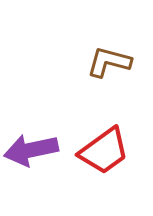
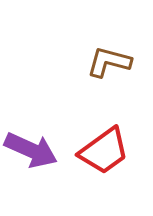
purple arrow: rotated 144 degrees counterclockwise
